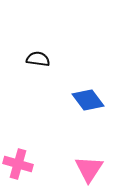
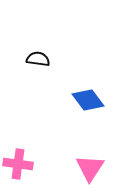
pink cross: rotated 8 degrees counterclockwise
pink triangle: moved 1 px right, 1 px up
